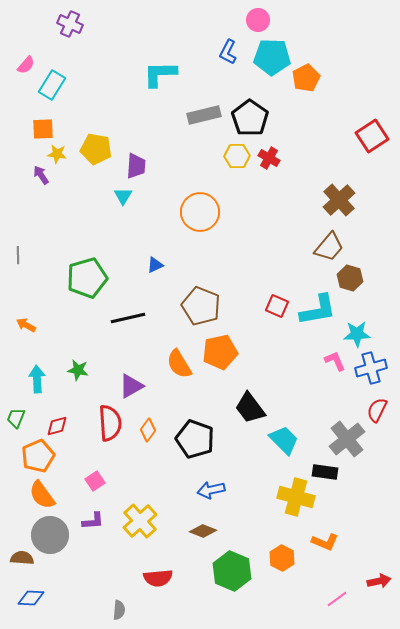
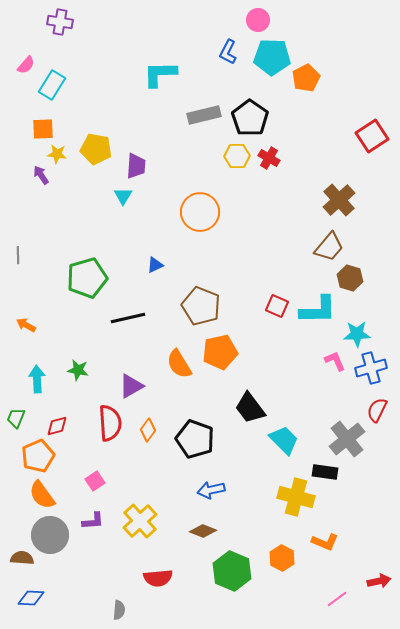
purple cross at (70, 24): moved 10 px left, 2 px up; rotated 15 degrees counterclockwise
cyan L-shape at (318, 310): rotated 9 degrees clockwise
